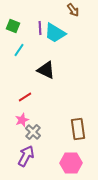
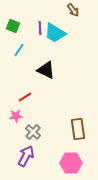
pink star: moved 6 px left, 4 px up; rotated 16 degrees clockwise
